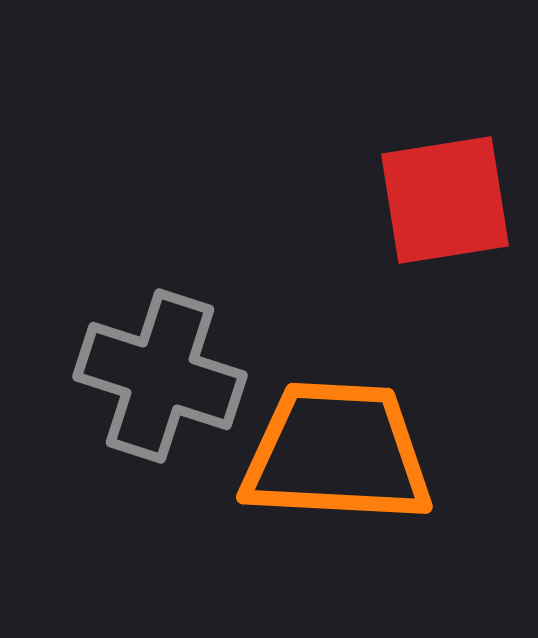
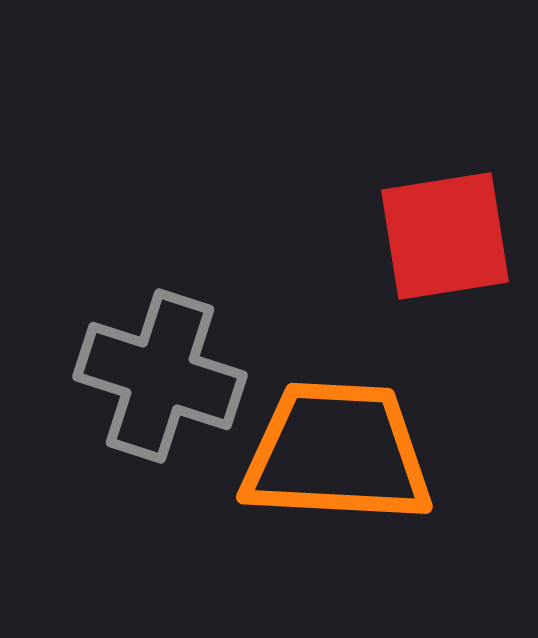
red square: moved 36 px down
